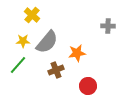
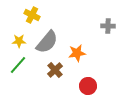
yellow cross: rotated 14 degrees counterclockwise
yellow star: moved 4 px left
brown cross: moved 1 px left; rotated 21 degrees counterclockwise
